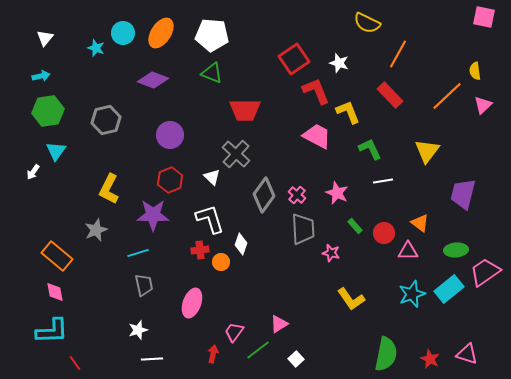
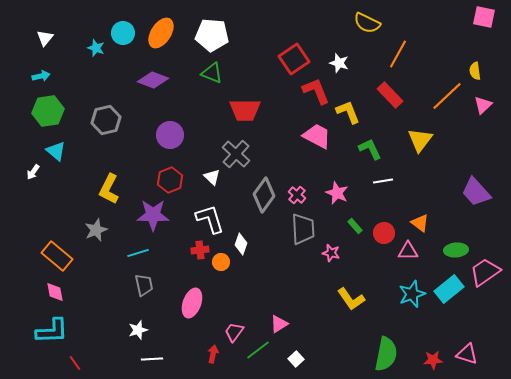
cyan triangle at (56, 151): rotated 25 degrees counterclockwise
yellow triangle at (427, 151): moved 7 px left, 11 px up
purple trapezoid at (463, 194): moved 13 px right, 2 px up; rotated 56 degrees counterclockwise
red star at (430, 359): moved 3 px right, 1 px down; rotated 30 degrees counterclockwise
